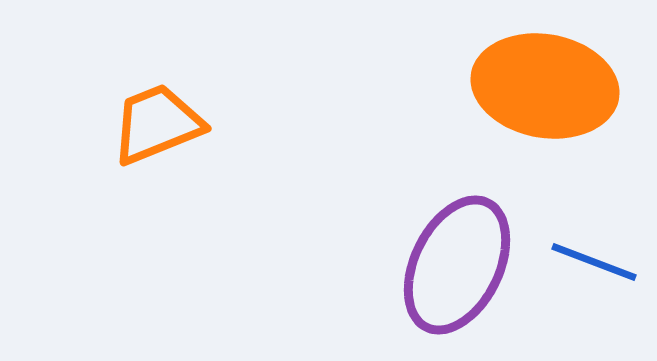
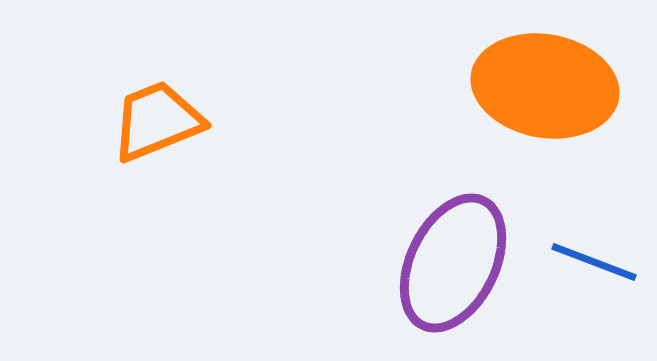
orange trapezoid: moved 3 px up
purple ellipse: moved 4 px left, 2 px up
